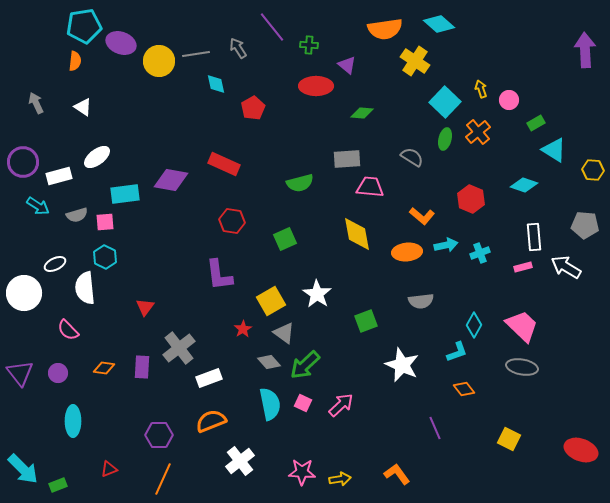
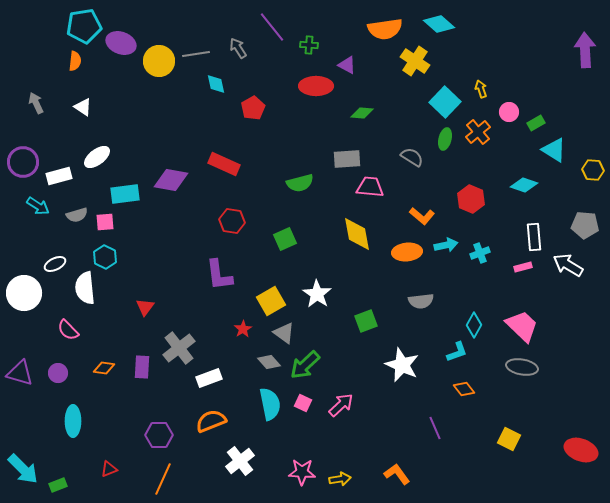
purple triangle at (347, 65): rotated 12 degrees counterclockwise
pink circle at (509, 100): moved 12 px down
white arrow at (566, 267): moved 2 px right, 2 px up
purple triangle at (20, 373): rotated 36 degrees counterclockwise
